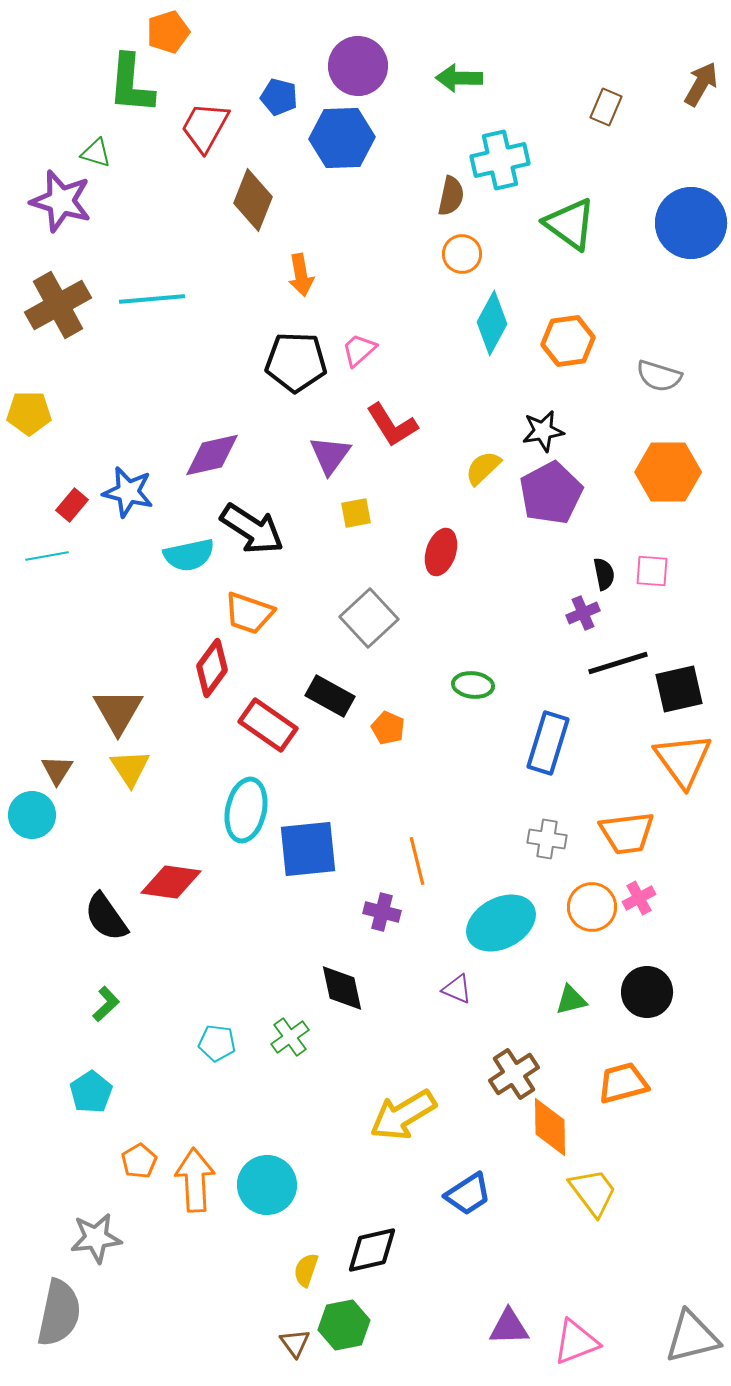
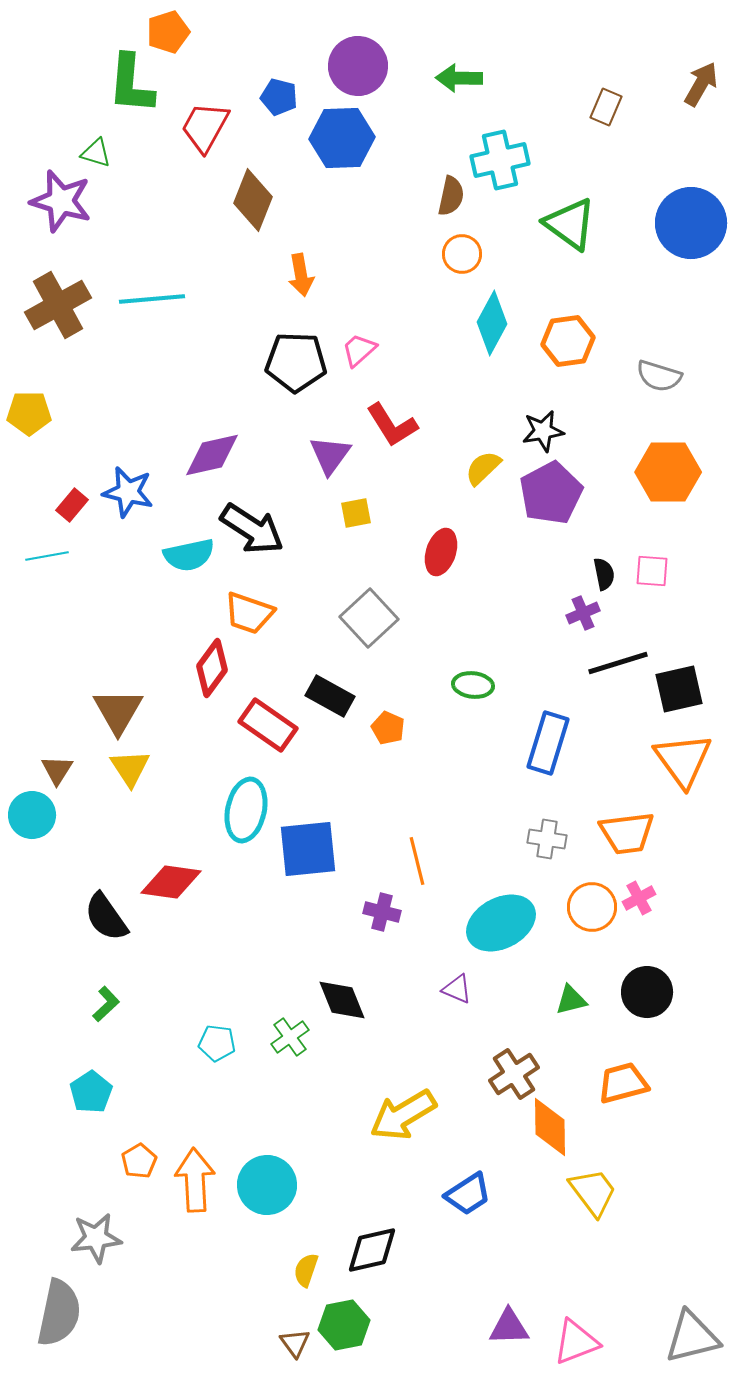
black diamond at (342, 988): moved 12 px down; rotated 10 degrees counterclockwise
